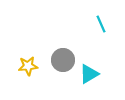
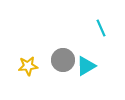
cyan line: moved 4 px down
cyan triangle: moved 3 px left, 8 px up
